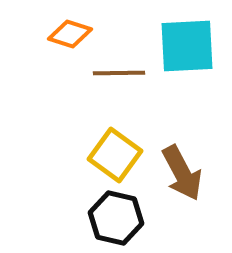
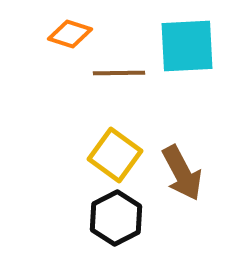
black hexagon: rotated 20 degrees clockwise
